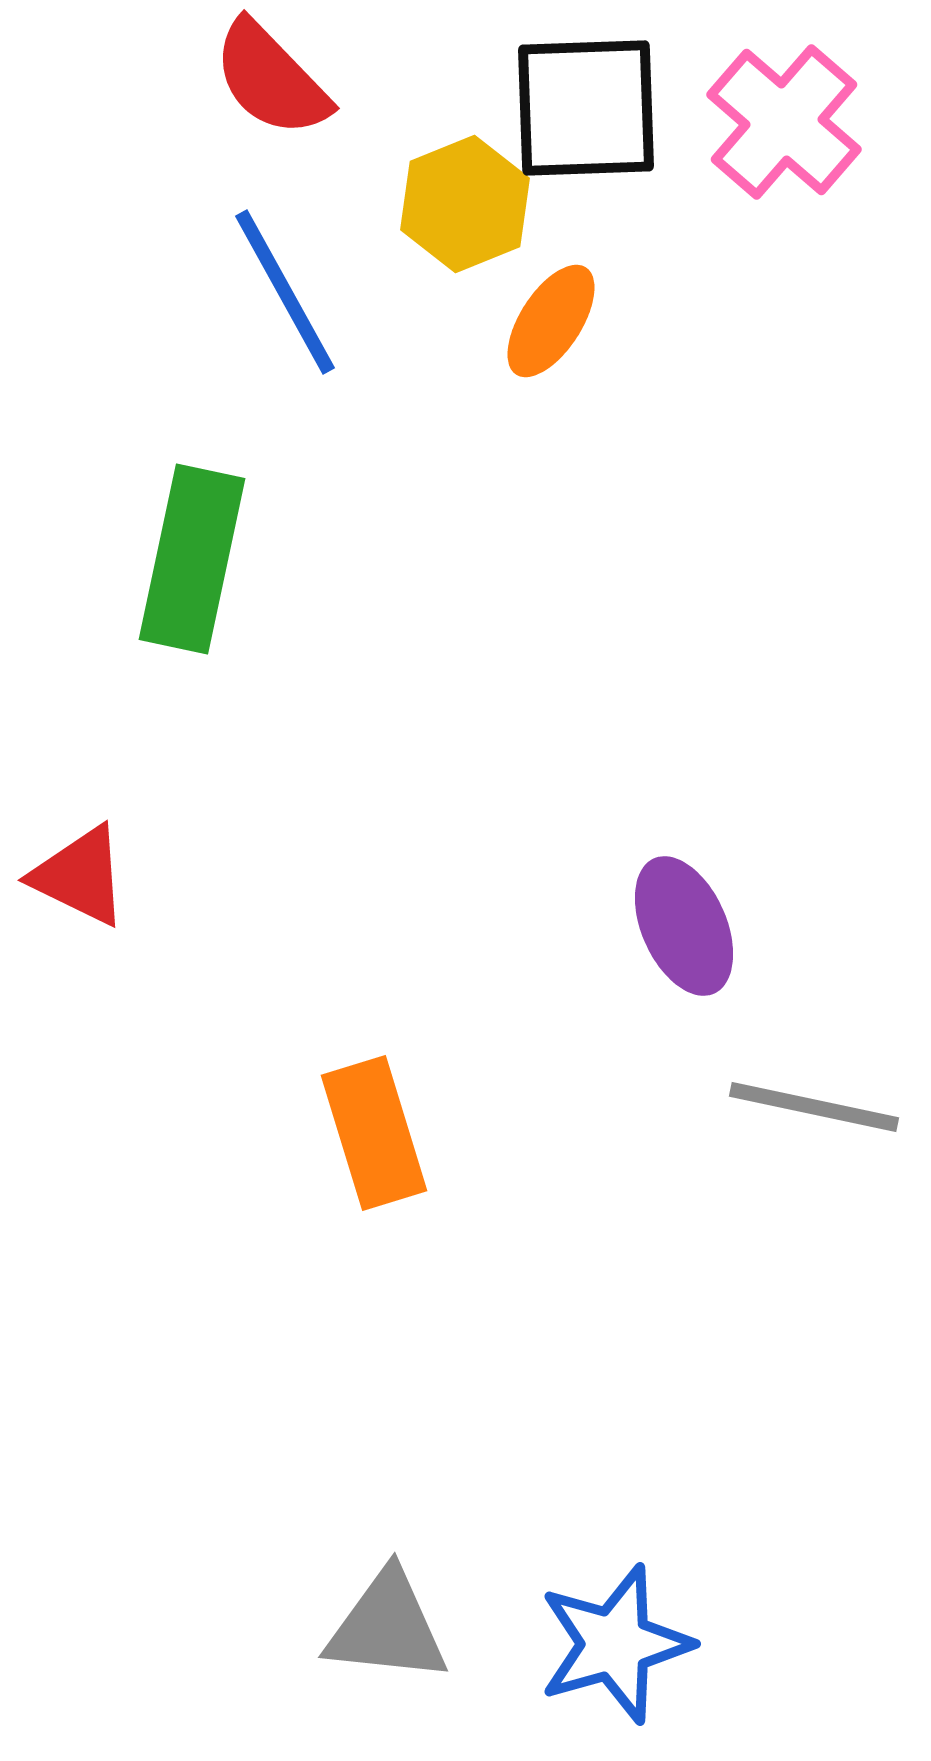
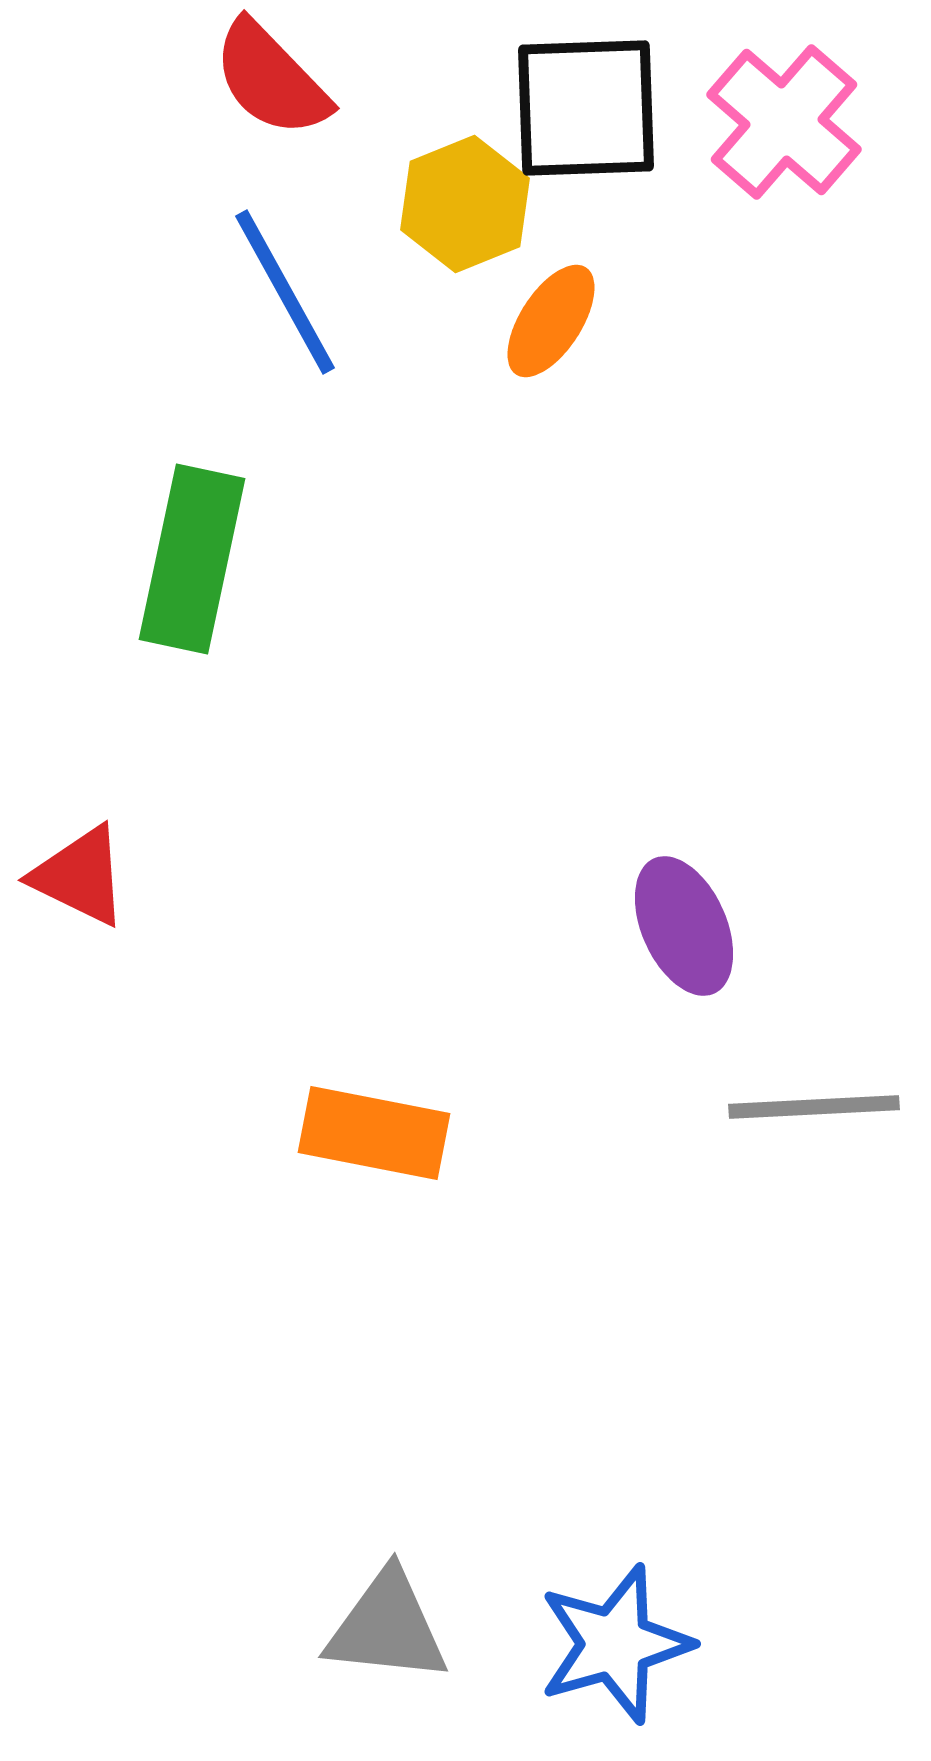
gray line: rotated 15 degrees counterclockwise
orange rectangle: rotated 62 degrees counterclockwise
